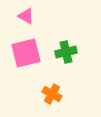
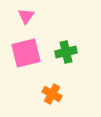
pink triangle: rotated 36 degrees clockwise
